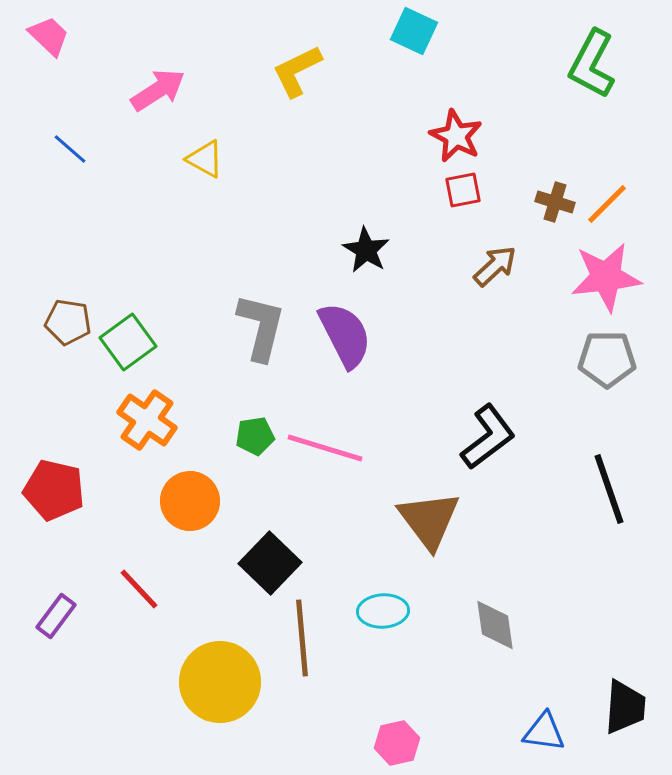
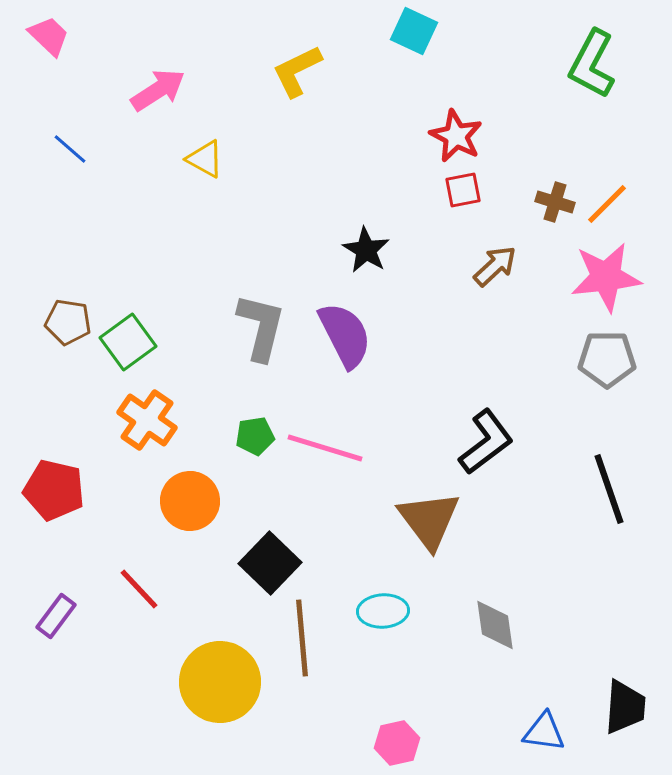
black L-shape: moved 2 px left, 5 px down
